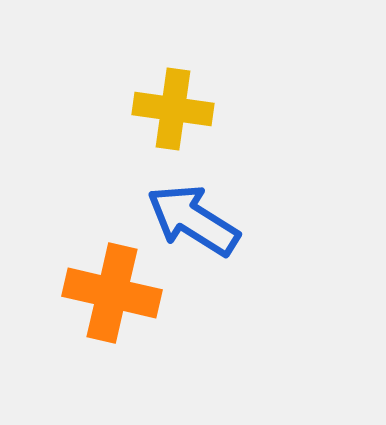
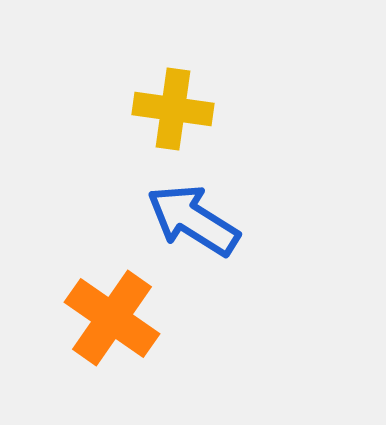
orange cross: moved 25 px down; rotated 22 degrees clockwise
